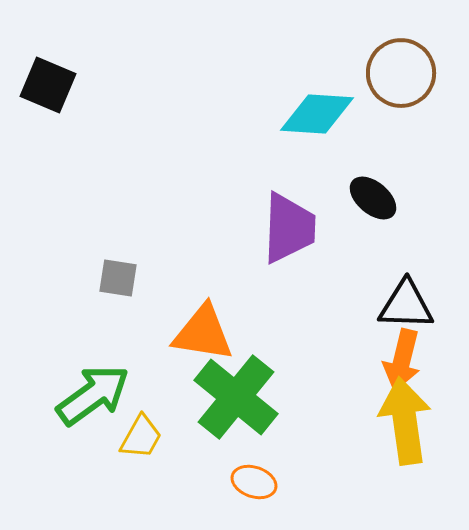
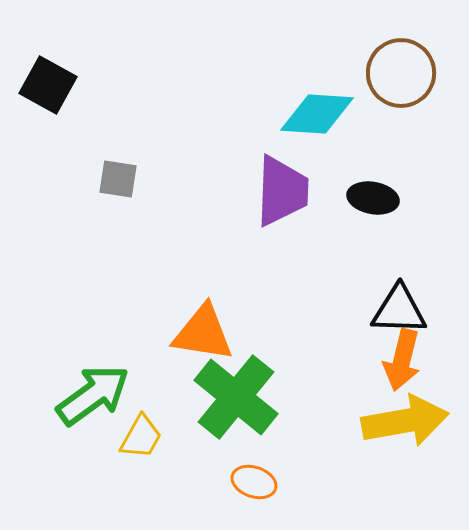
black square: rotated 6 degrees clockwise
black ellipse: rotated 30 degrees counterclockwise
purple trapezoid: moved 7 px left, 37 px up
gray square: moved 99 px up
black triangle: moved 7 px left, 5 px down
yellow arrow: rotated 88 degrees clockwise
